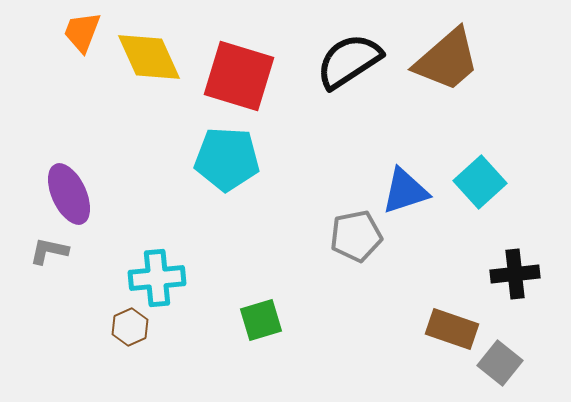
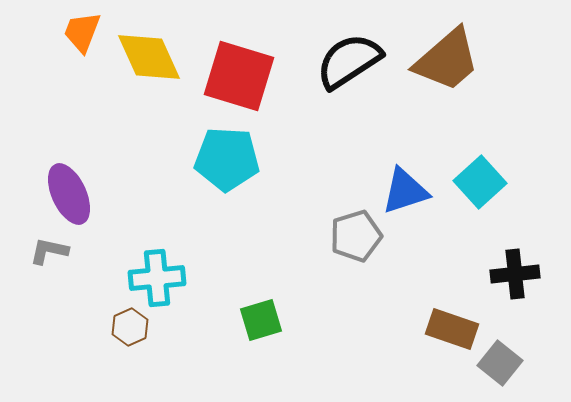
gray pentagon: rotated 6 degrees counterclockwise
